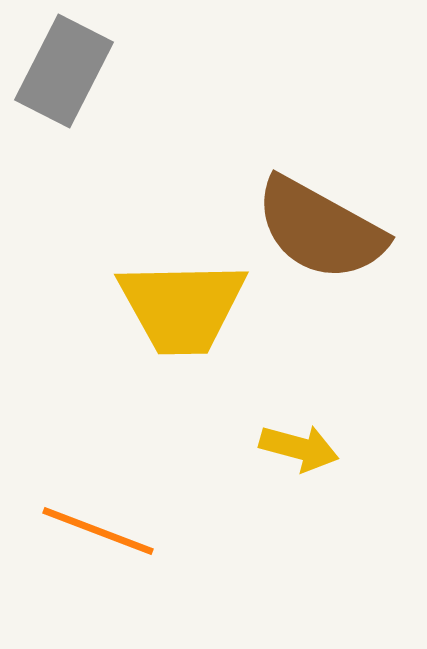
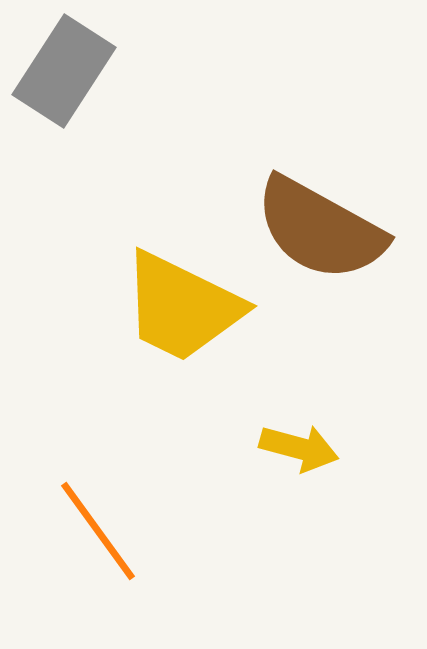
gray rectangle: rotated 6 degrees clockwise
yellow trapezoid: rotated 27 degrees clockwise
orange line: rotated 33 degrees clockwise
